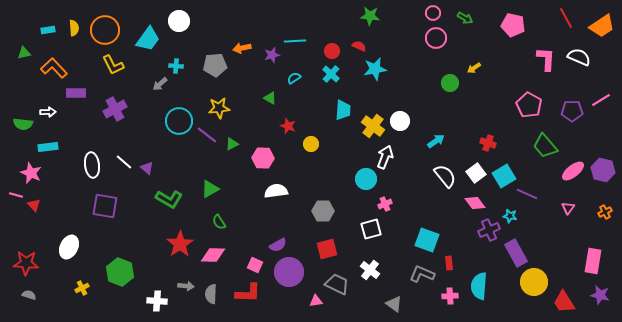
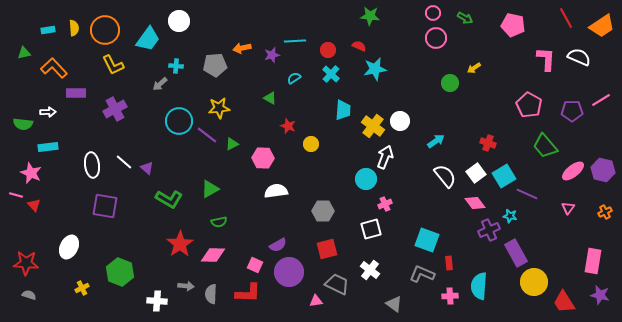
red circle at (332, 51): moved 4 px left, 1 px up
green semicircle at (219, 222): rotated 70 degrees counterclockwise
